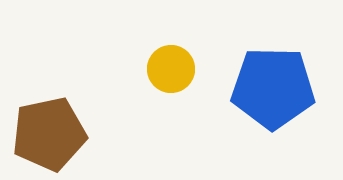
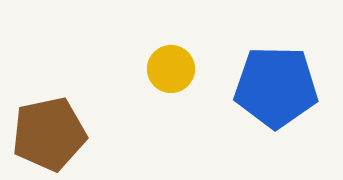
blue pentagon: moved 3 px right, 1 px up
